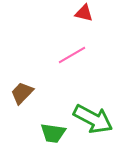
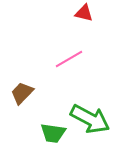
pink line: moved 3 px left, 4 px down
green arrow: moved 3 px left
